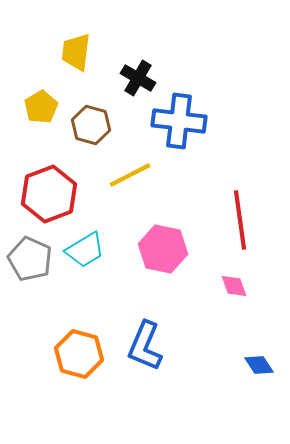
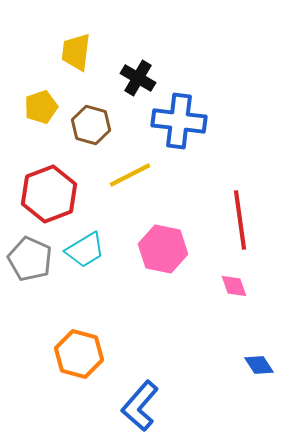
yellow pentagon: rotated 12 degrees clockwise
blue L-shape: moved 5 px left, 60 px down; rotated 18 degrees clockwise
